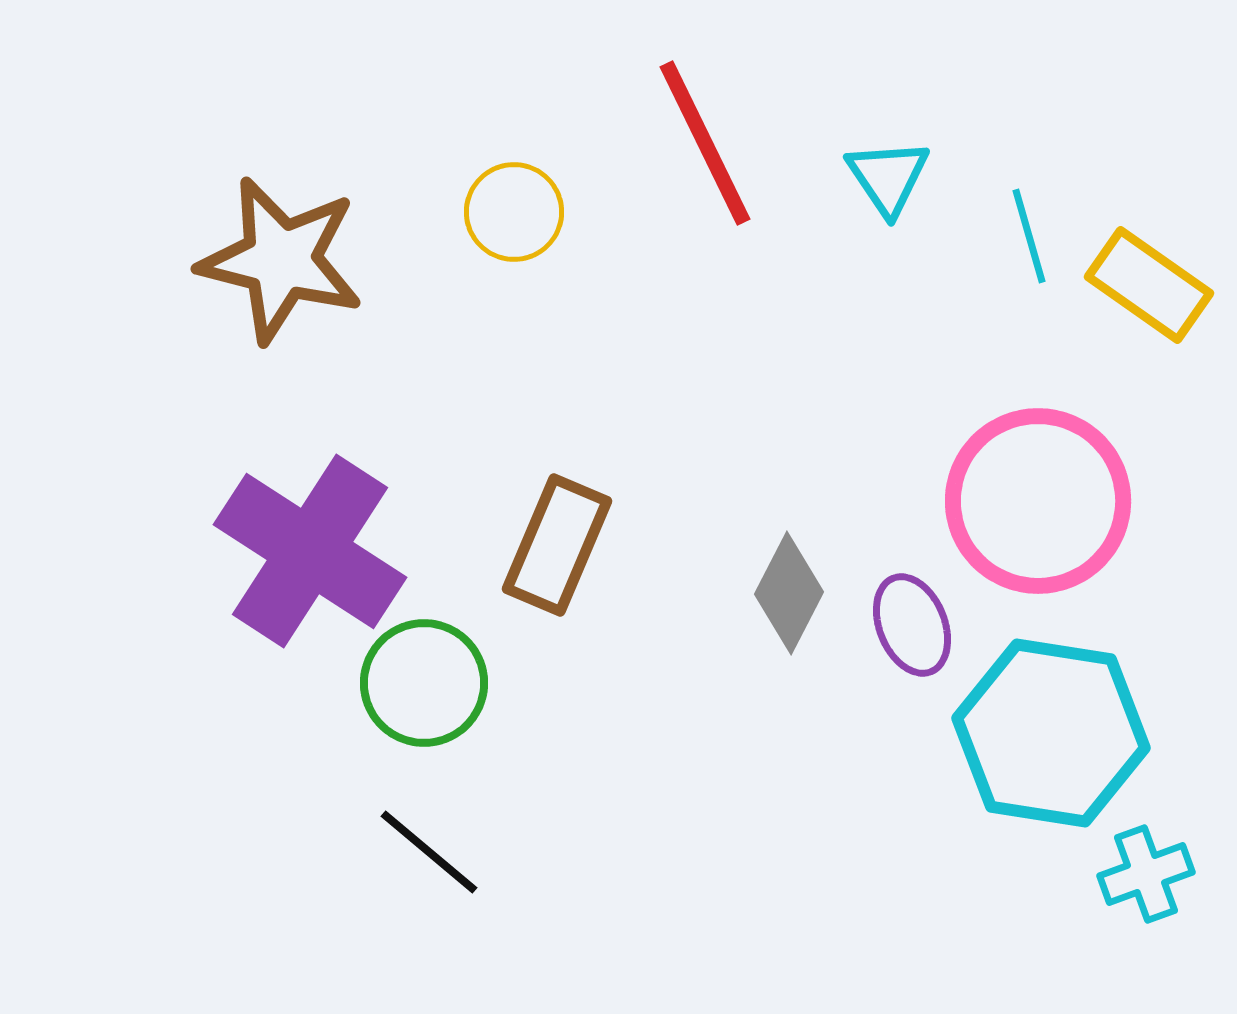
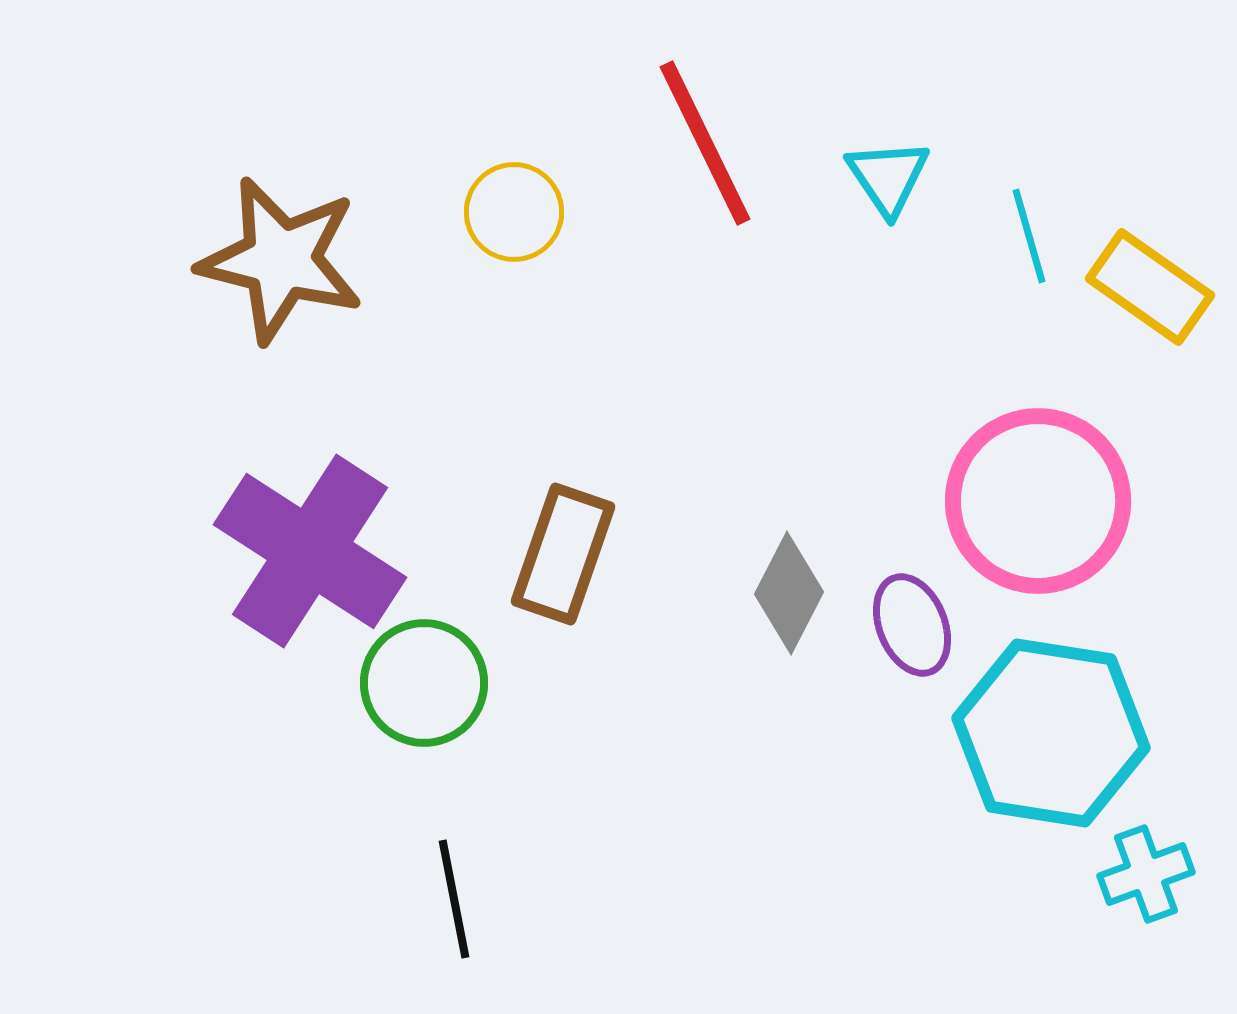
yellow rectangle: moved 1 px right, 2 px down
brown rectangle: moved 6 px right, 9 px down; rotated 4 degrees counterclockwise
black line: moved 25 px right, 47 px down; rotated 39 degrees clockwise
